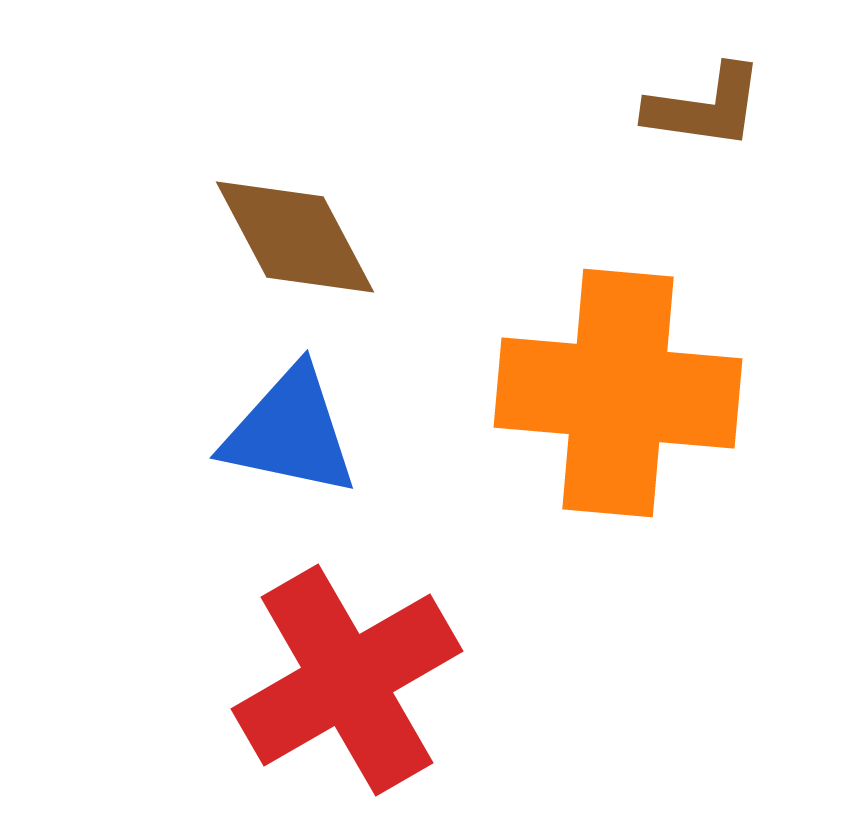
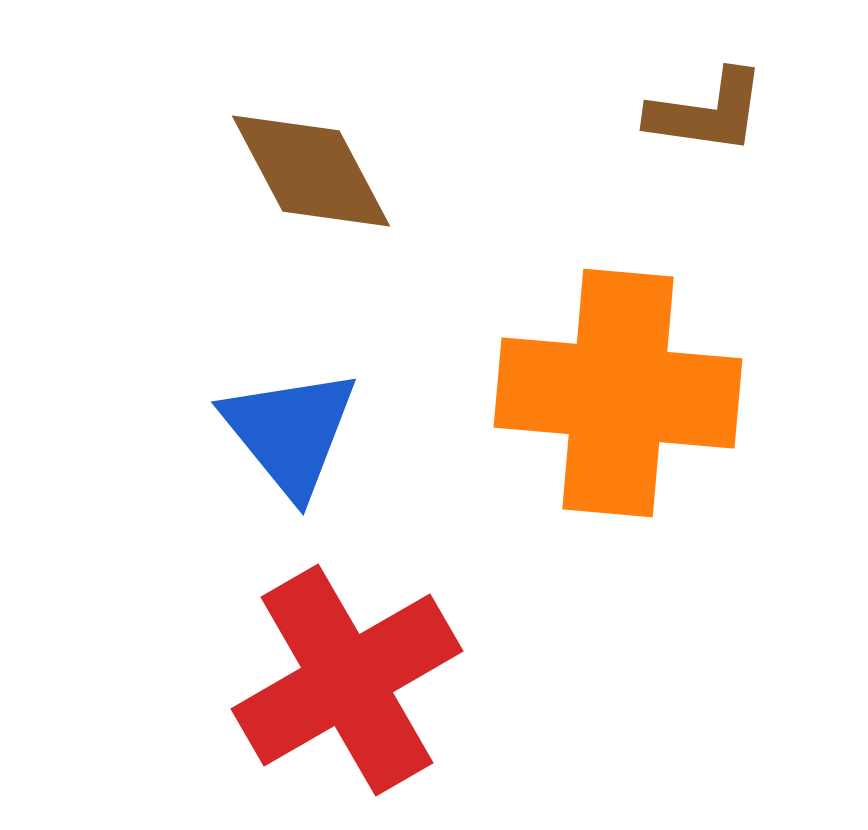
brown L-shape: moved 2 px right, 5 px down
brown diamond: moved 16 px right, 66 px up
blue triangle: rotated 39 degrees clockwise
